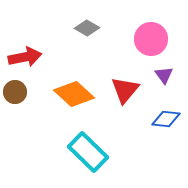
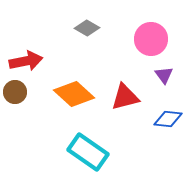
red arrow: moved 1 px right, 4 px down
red triangle: moved 7 px down; rotated 36 degrees clockwise
blue diamond: moved 2 px right
cyan rectangle: rotated 9 degrees counterclockwise
